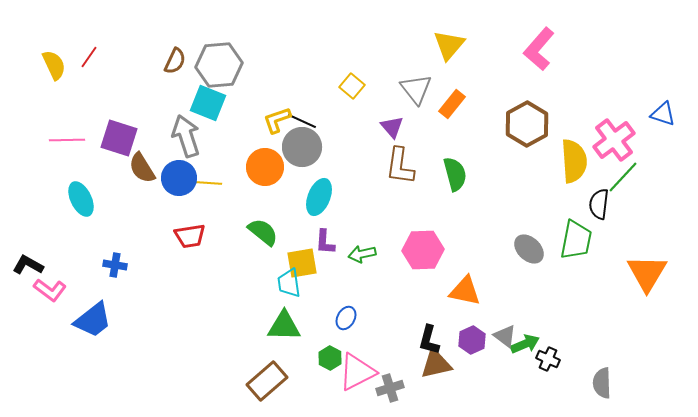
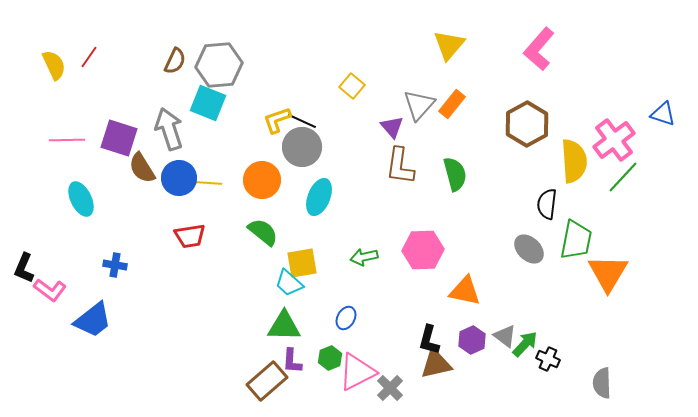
gray triangle at (416, 89): moved 3 px right, 16 px down; rotated 20 degrees clockwise
gray arrow at (186, 136): moved 17 px left, 7 px up
orange circle at (265, 167): moved 3 px left, 13 px down
black semicircle at (599, 204): moved 52 px left
purple L-shape at (325, 242): moved 33 px left, 119 px down
green arrow at (362, 254): moved 2 px right, 3 px down
black L-shape at (28, 265): moved 4 px left, 3 px down; rotated 96 degrees counterclockwise
orange triangle at (647, 273): moved 39 px left
cyan trapezoid at (289, 283): rotated 40 degrees counterclockwise
green arrow at (525, 344): rotated 24 degrees counterclockwise
green hexagon at (330, 358): rotated 10 degrees clockwise
gray cross at (390, 388): rotated 28 degrees counterclockwise
